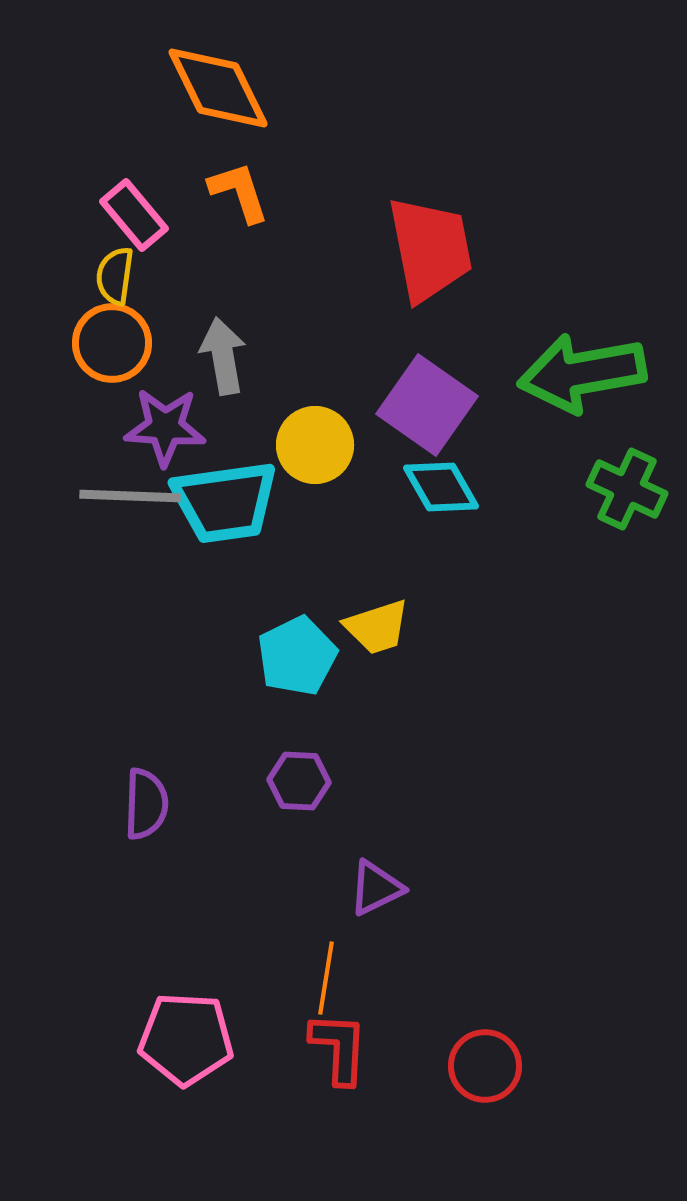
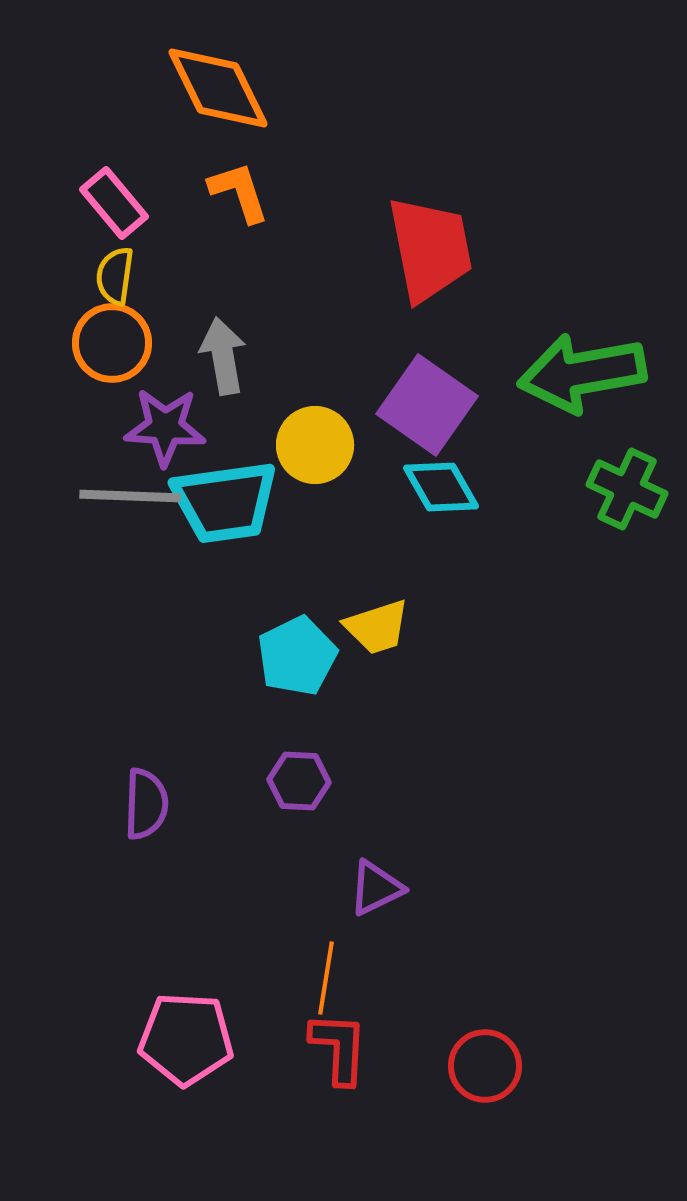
pink rectangle: moved 20 px left, 12 px up
